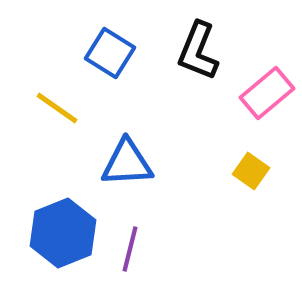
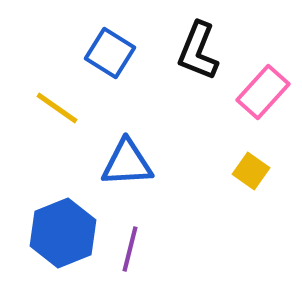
pink rectangle: moved 4 px left, 1 px up; rotated 8 degrees counterclockwise
